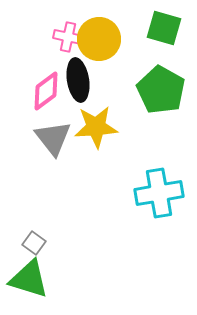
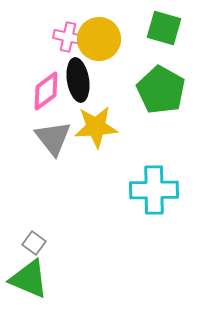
cyan cross: moved 5 px left, 3 px up; rotated 9 degrees clockwise
green triangle: rotated 6 degrees clockwise
